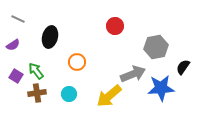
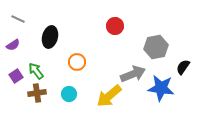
purple square: rotated 24 degrees clockwise
blue star: rotated 12 degrees clockwise
